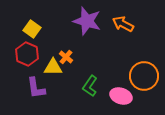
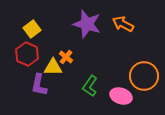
purple star: moved 3 px down
yellow square: rotated 18 degrees clockwise
purple L-shape: moved 3 px right, 3 px up; rotated 20 degrees clockwise
